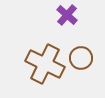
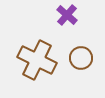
brown cross: moved 8 px left, 4 px up
